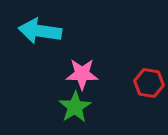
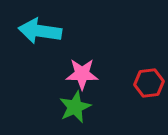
red hexagon: rotated 16 degrees counterclockwise
green star: rotated 8 degrees clockwise
